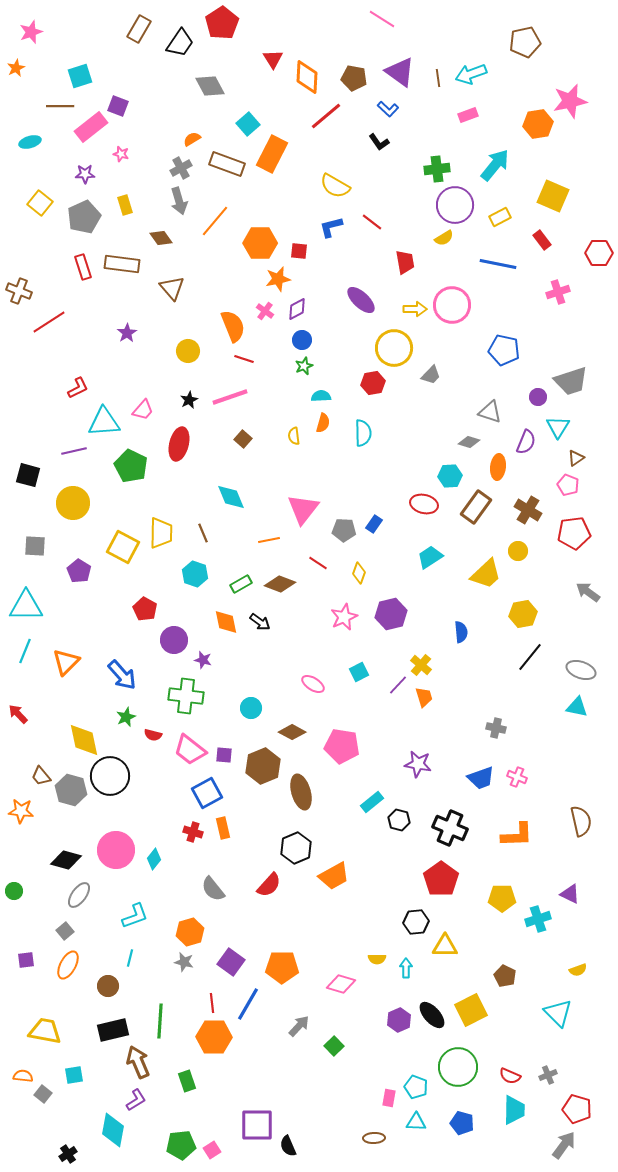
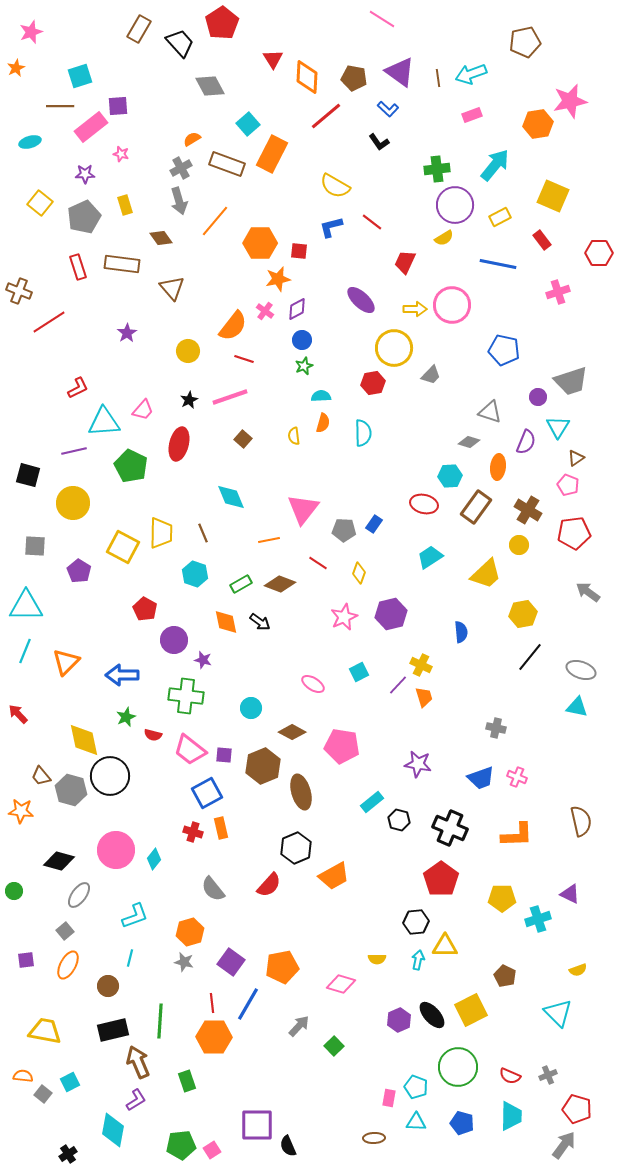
black trapezoid at (180, 43): rotated 76 degrees counterclockwise
purple square at (118, 106): rotated 25 degrees counterclockwise
pink rectangle at (468, 115): moved 4 px right
red trapezoid at (405, 262): rotated 145 degrees counterclockwise
red rectangle at (83, 267): moved 5 px left
orange semicircle at (233, 326): rotated 60 degrees clockwise
yellow circle at (518, 551): moved 1 px right, 6 px up
yellow cross at (421, 665): rotated 15 degrees counterclockwise
blue arrow at (122, 675): rotated 132 degrees clockwise
orange rectangle at (223, 828): moved 2 px left
black diamond at (66, 860): moved 7 px left, 1 px down
orange pentagon at (282, 967): rotated 12 degrees counterclockwise
cyan arrow at (406, 968): moved 12 px right, 8 px up; rotated 12 degrees clockwise
cyan square at (74, 1075): moved 4 px left, 7 px down; rotated 18 degrees counterclockwise
cyan trapezoid at (514, 1110): moved 3 px left, 6 px down
